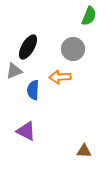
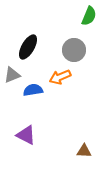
gray circle: moved 1 px right, 1 px down
gray triangle: moved 2 px left, 4 px down
orange arrow: rotated 20 degrees counterclockwise
blue semicircle: rotated 78 degrees clockwise
purple triangle: moved 4 px down
